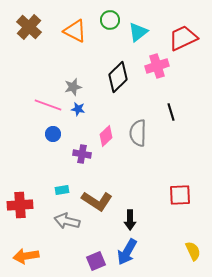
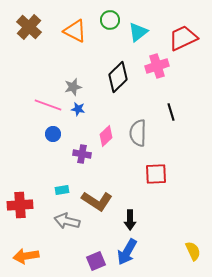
red square: moved 24 px left, 21 px up
